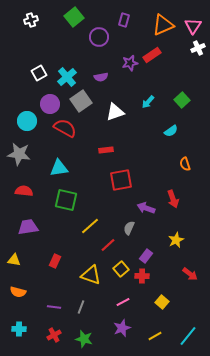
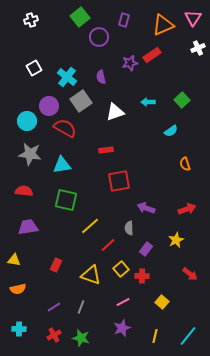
green square at (74, 17): moved 6 px right
pink triangle at (193, 26): moved 8 px up
white square at (39, 73): moved 5 px left, 5 px up
cyan cross at (67, 77): rotated 12 degrees counterclockwise
purple semicircle at (101, 77): rotated 88 degrees clockwise
cyan arrow at (148, 102): rotated 48 degrees clockwise
purple circle at (50, 104): moved 1 px left, 2 px down
gray star at (19, 154): moved 11 px right
cyan triangle at (59, 168): moved 3 px right, 3 px up
red square at (121, 180): moved 2 px left, 1 px down
red arrow at (173, 199): moved 14 px right, 10 px down; rotated 90 degrees counterclockwise
gray semicircle at (129, 228): rotated 24 degrees counterclockwise
purple rectangle at (146, 256): moved 7 px up
red rectangle at (55, 261): moved 1 px right, 4 px down
orange semicircle at (18, 292): moved 3 px up; rotated 28 degrees counterclockwise
purple line at (54, 307): rotated 40 degrees counterclockwise
yellow line at (155, 336): rotated 48 degrees counterclockwise
green star at (84, 339): moved 3 px left, 1 px up
